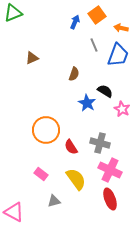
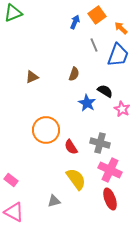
orange arrow: rotated 32 degrees clockwise
brown triangle: moved 19 px down
pink rectangle: moved 30 px left, 6 px down
